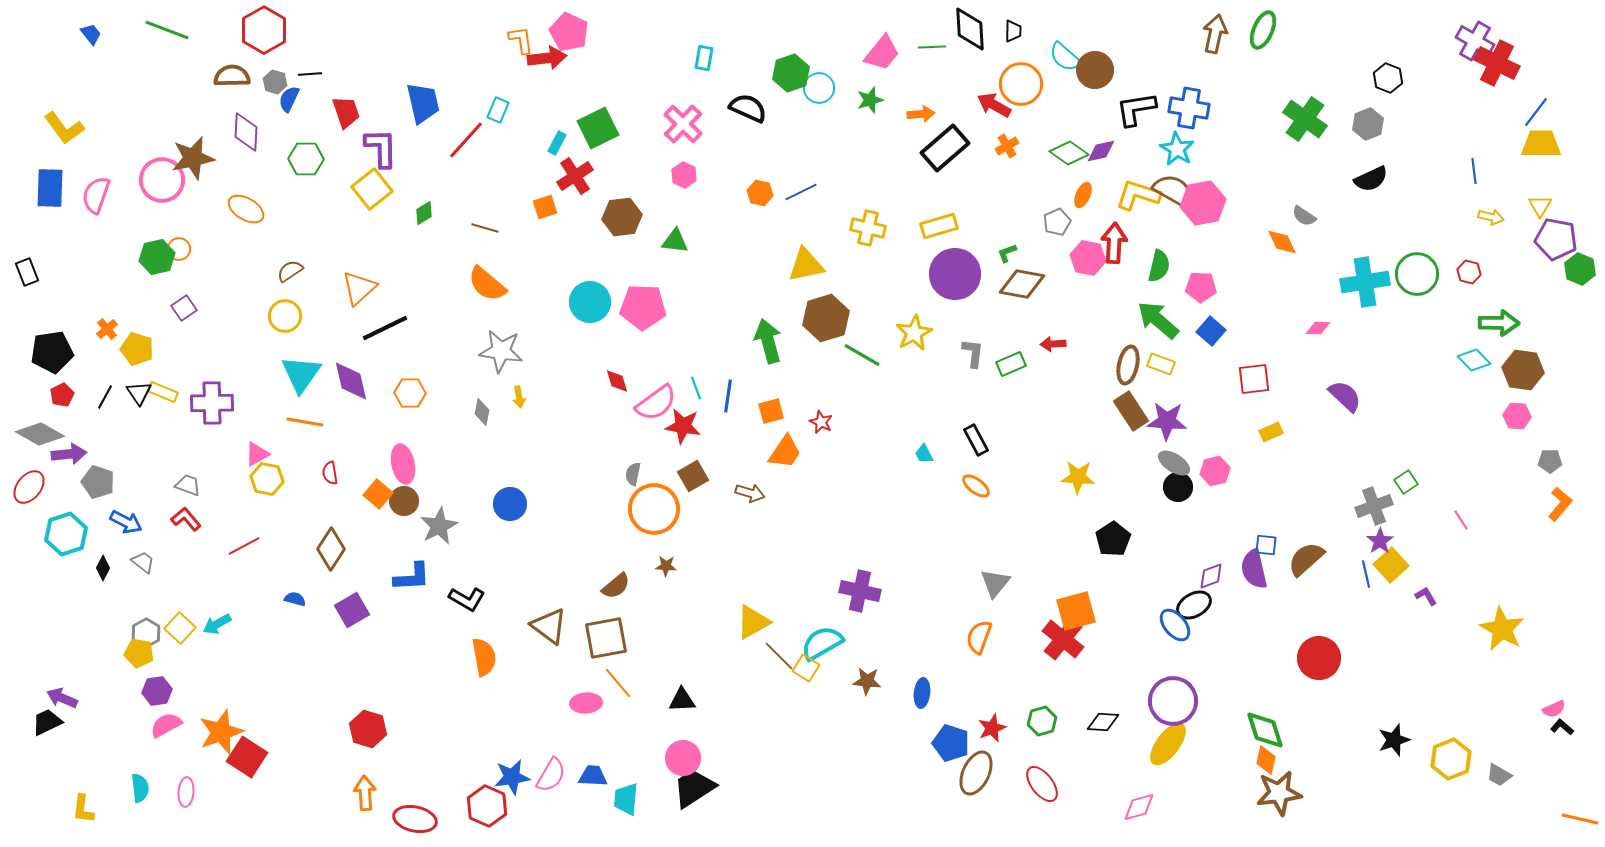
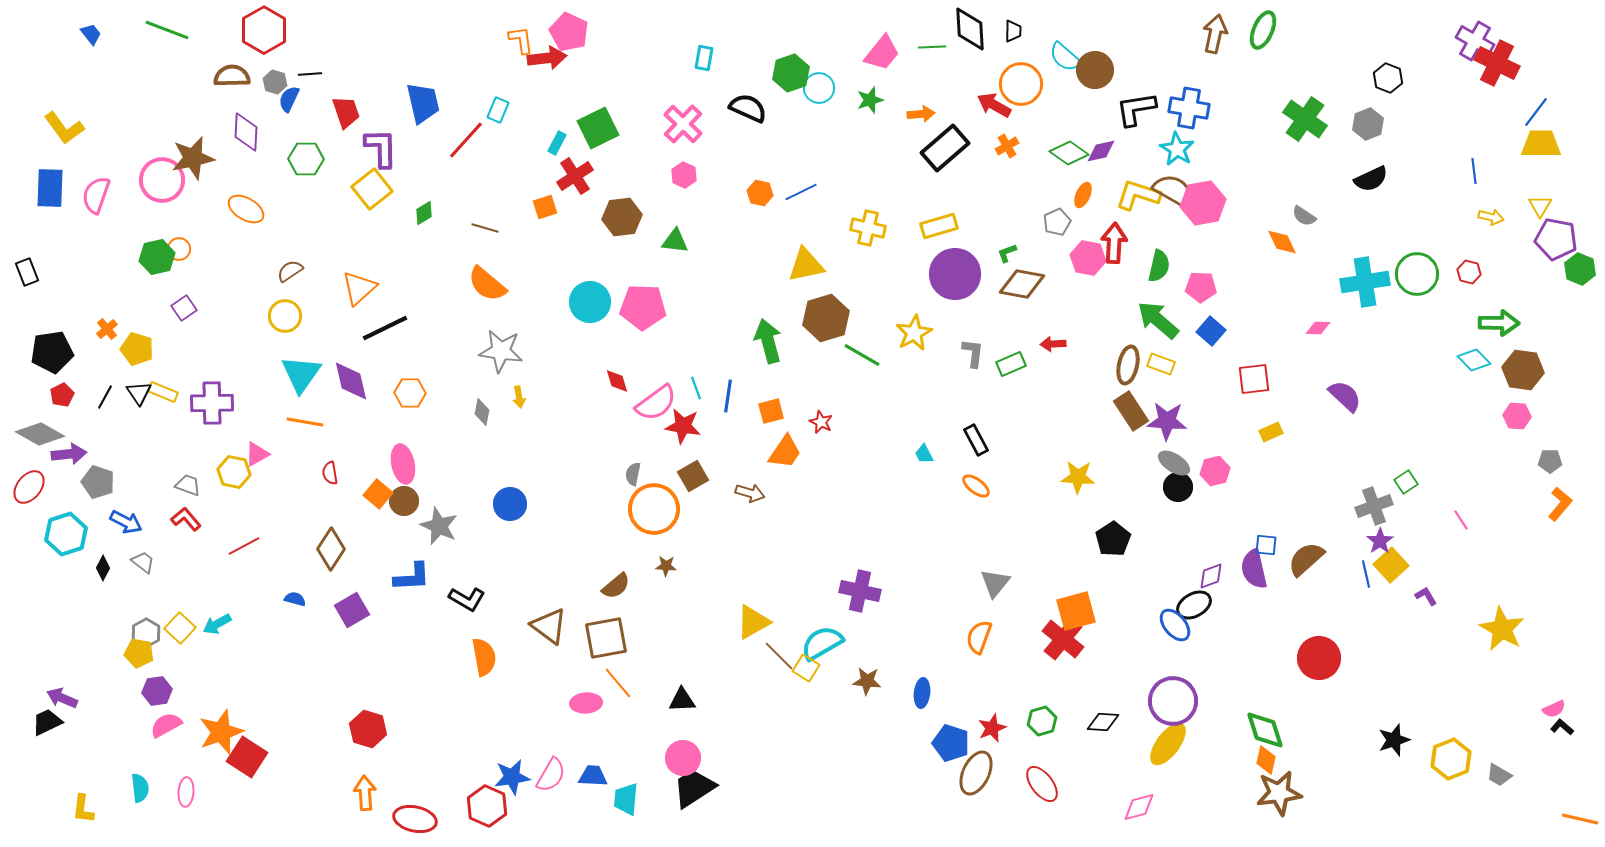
yellow hexagon at (267, 479): moved 33 px left, 7 px up
gray star at (439, 526): rotated 21 degrees counterclockwise
